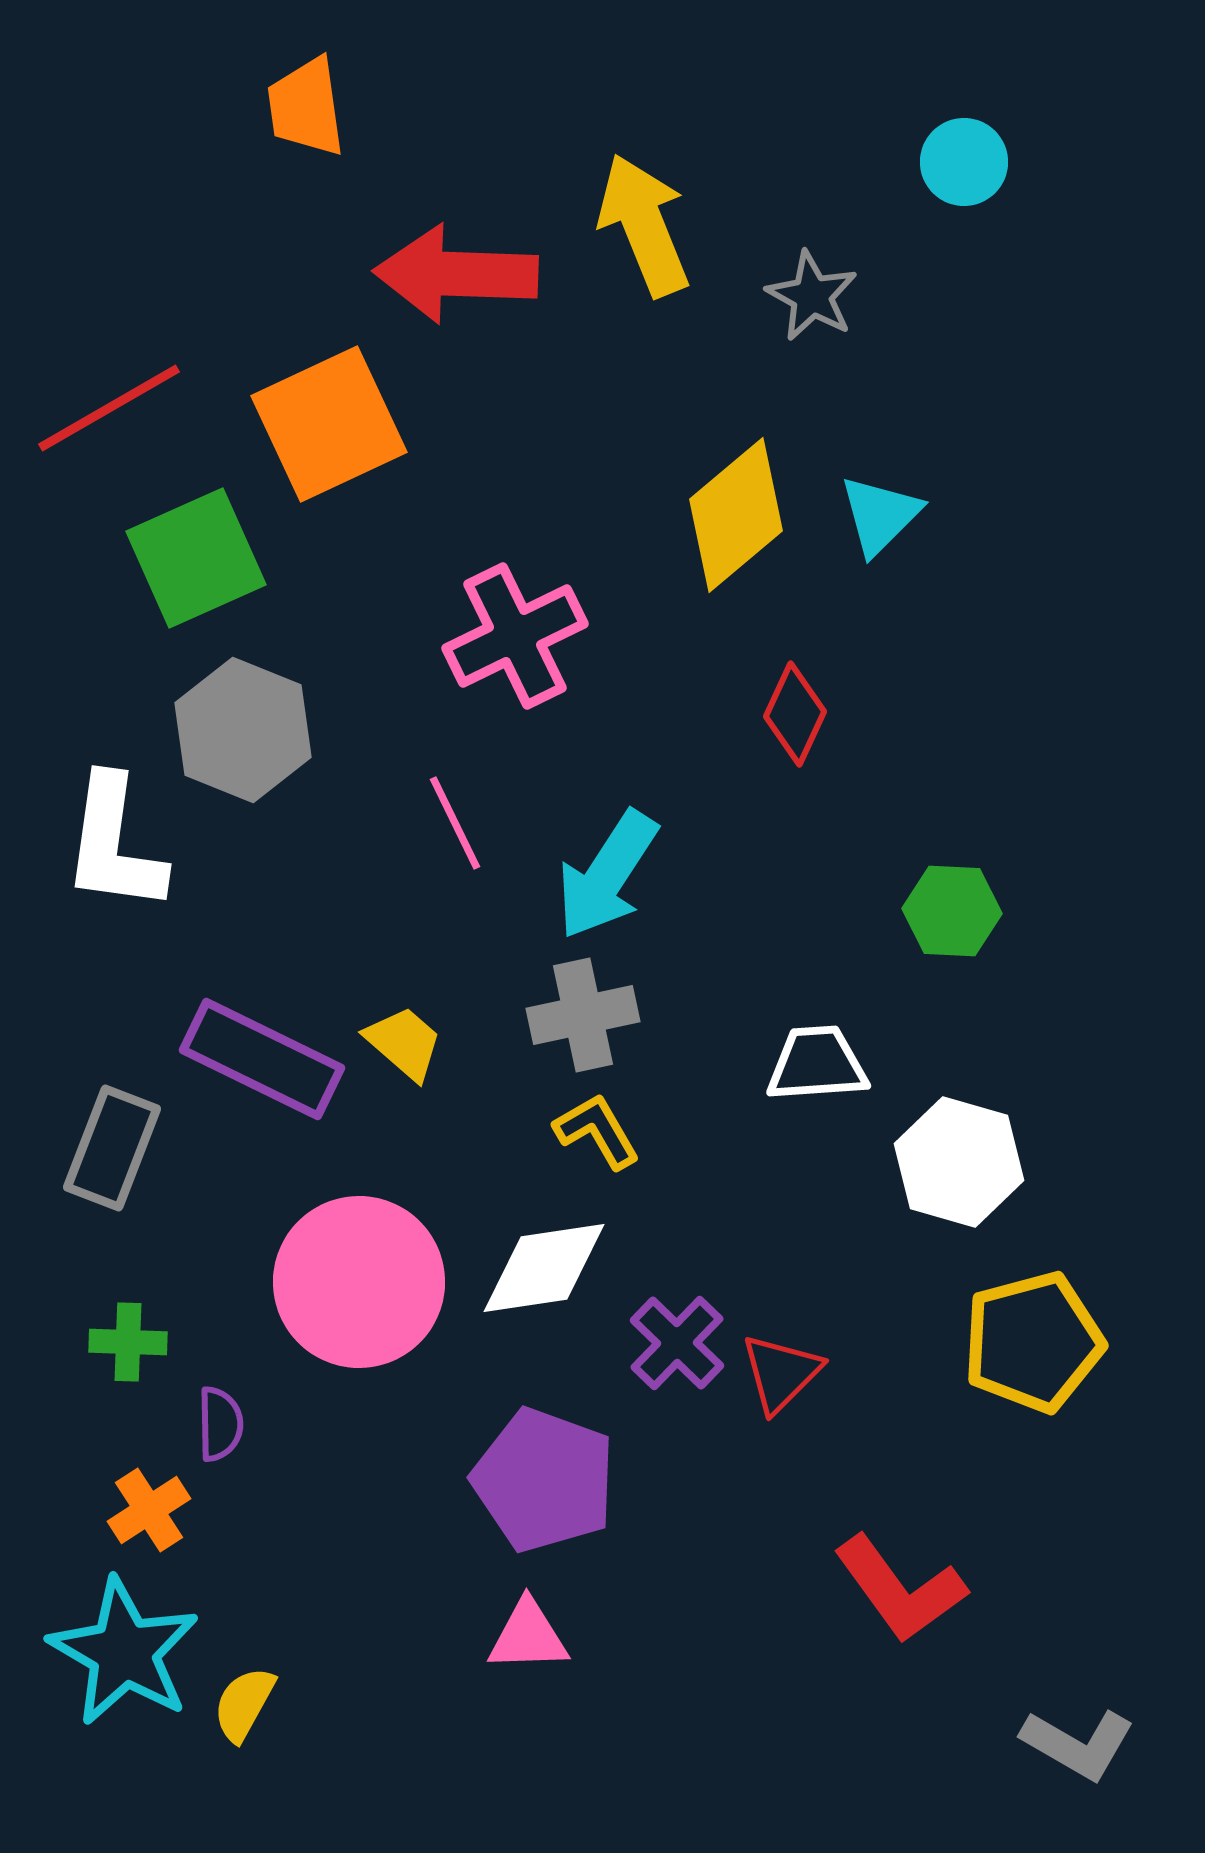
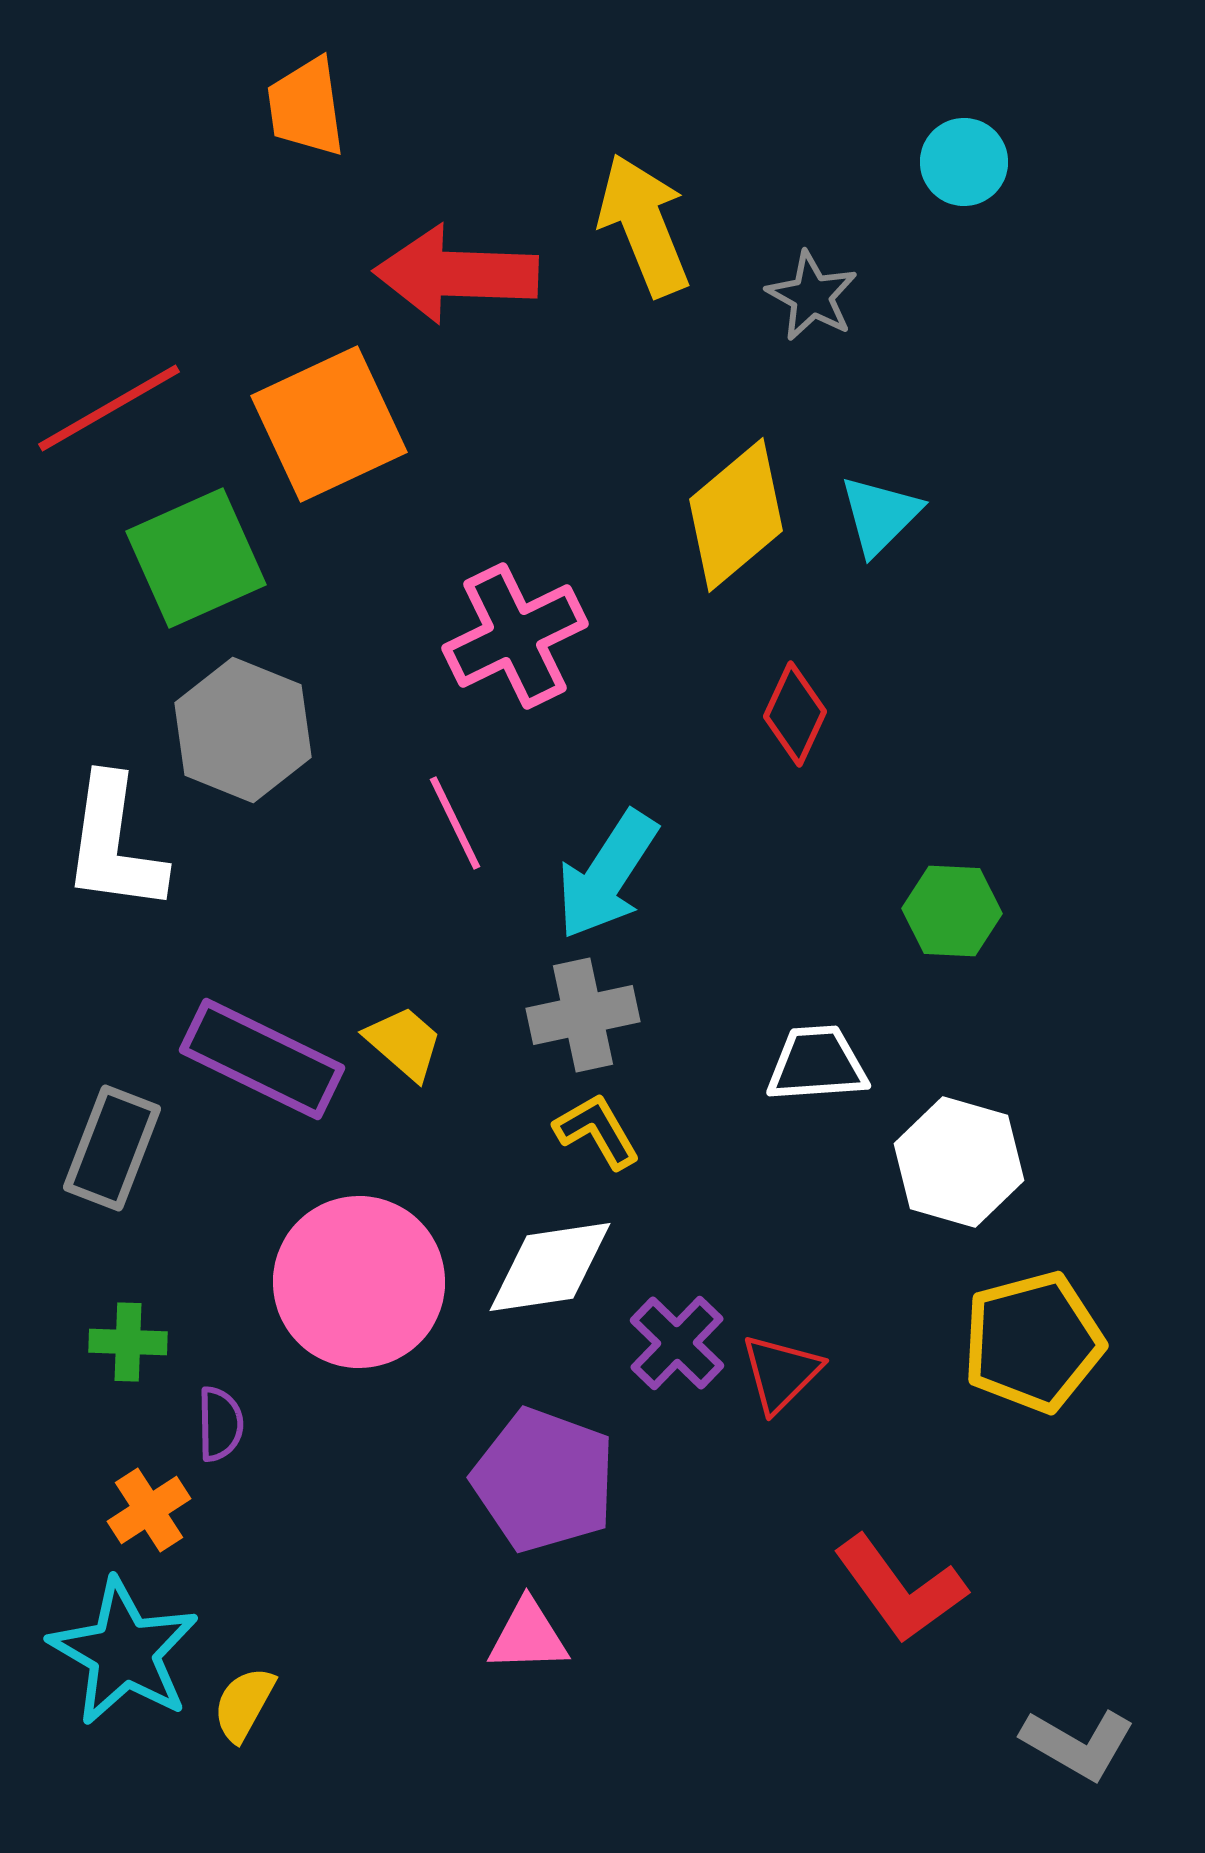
white diamond: moved 6 px right, 1 px up
